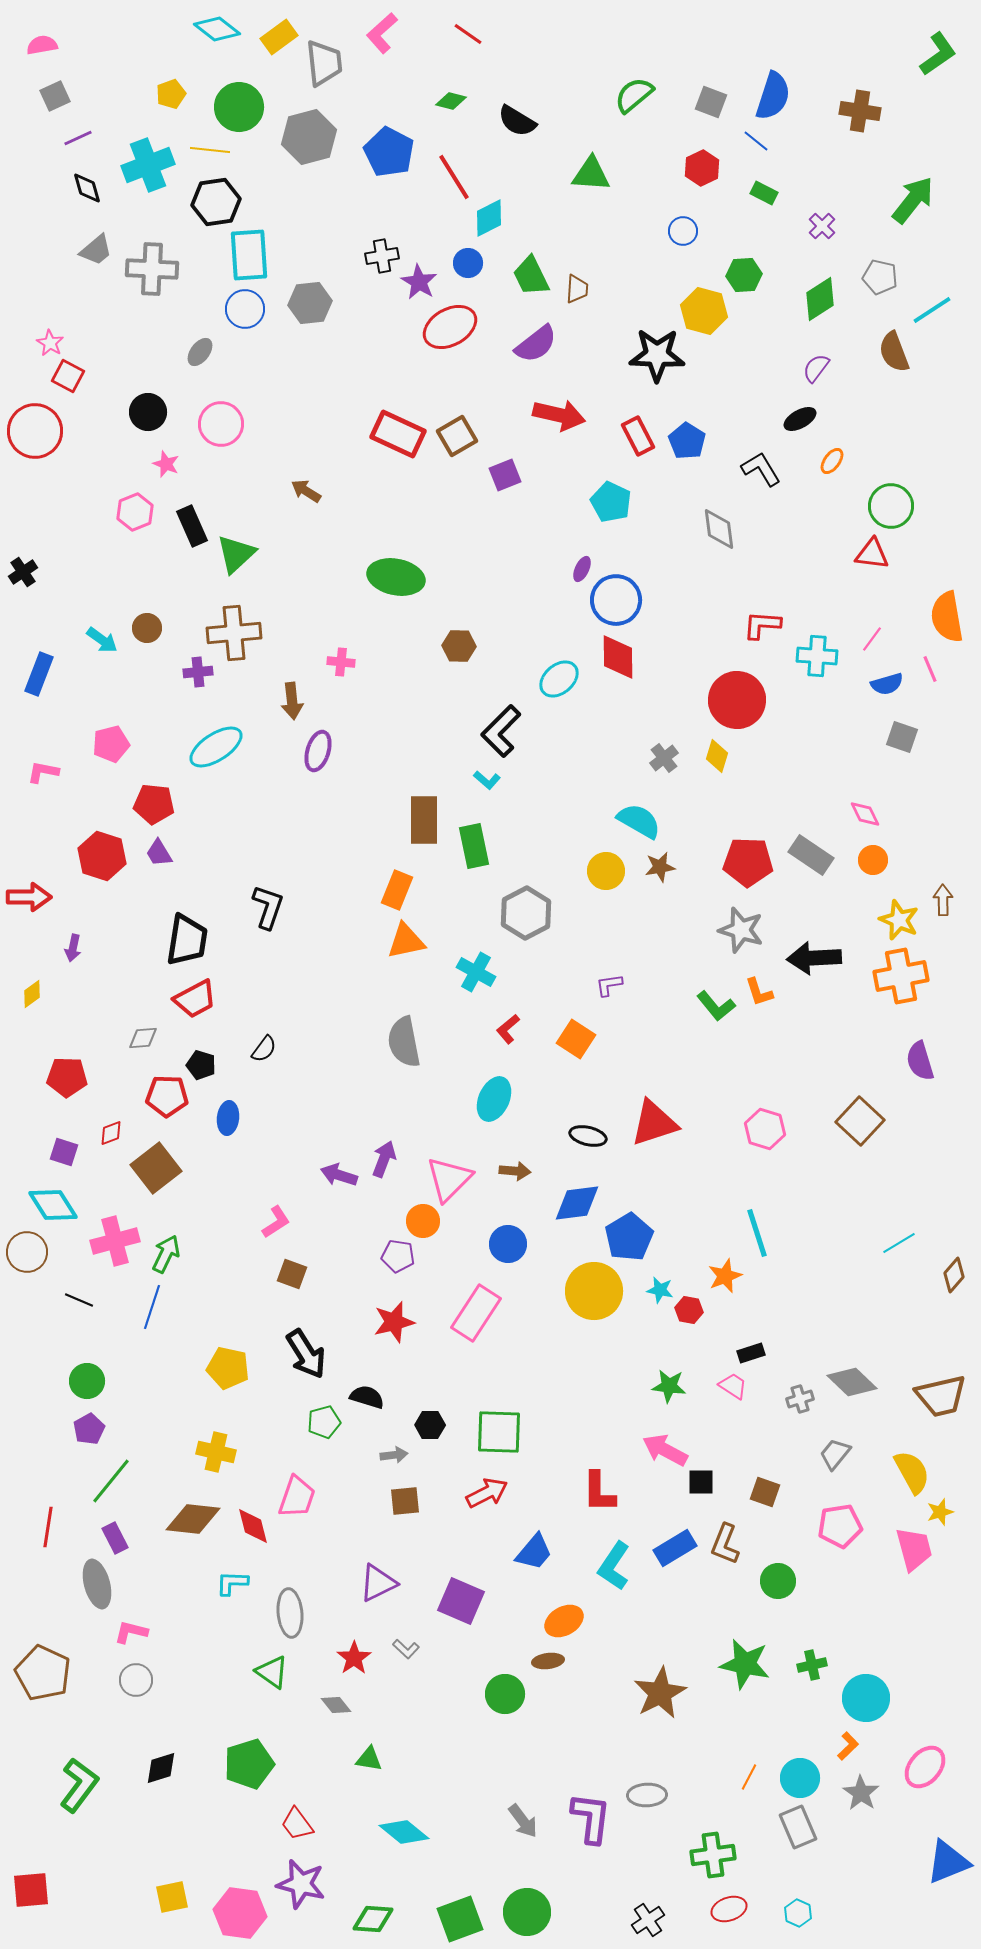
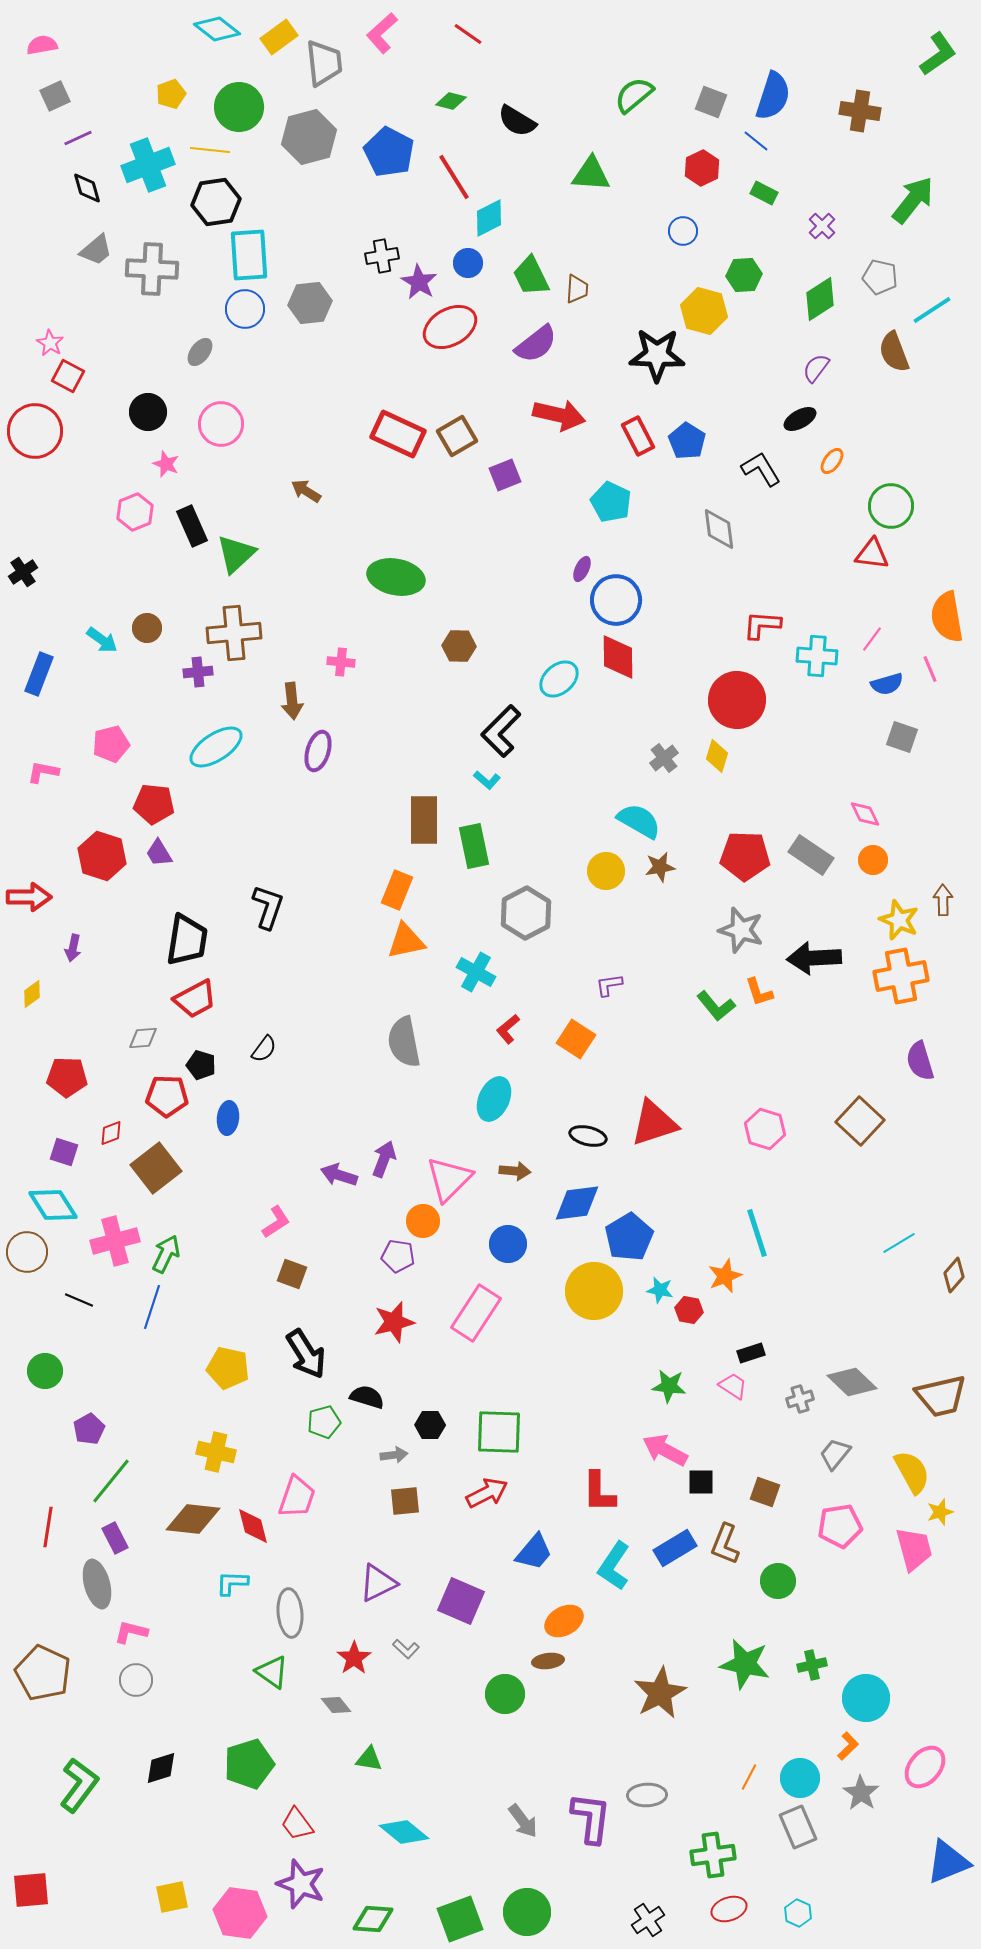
red pentagon at (748, 862): moved 3 px left, 6 px up
green circle at (87, 1381): moved 42 px left, 10 px up
purple star at (301, 1884): rotated 6 degrees clockwise
